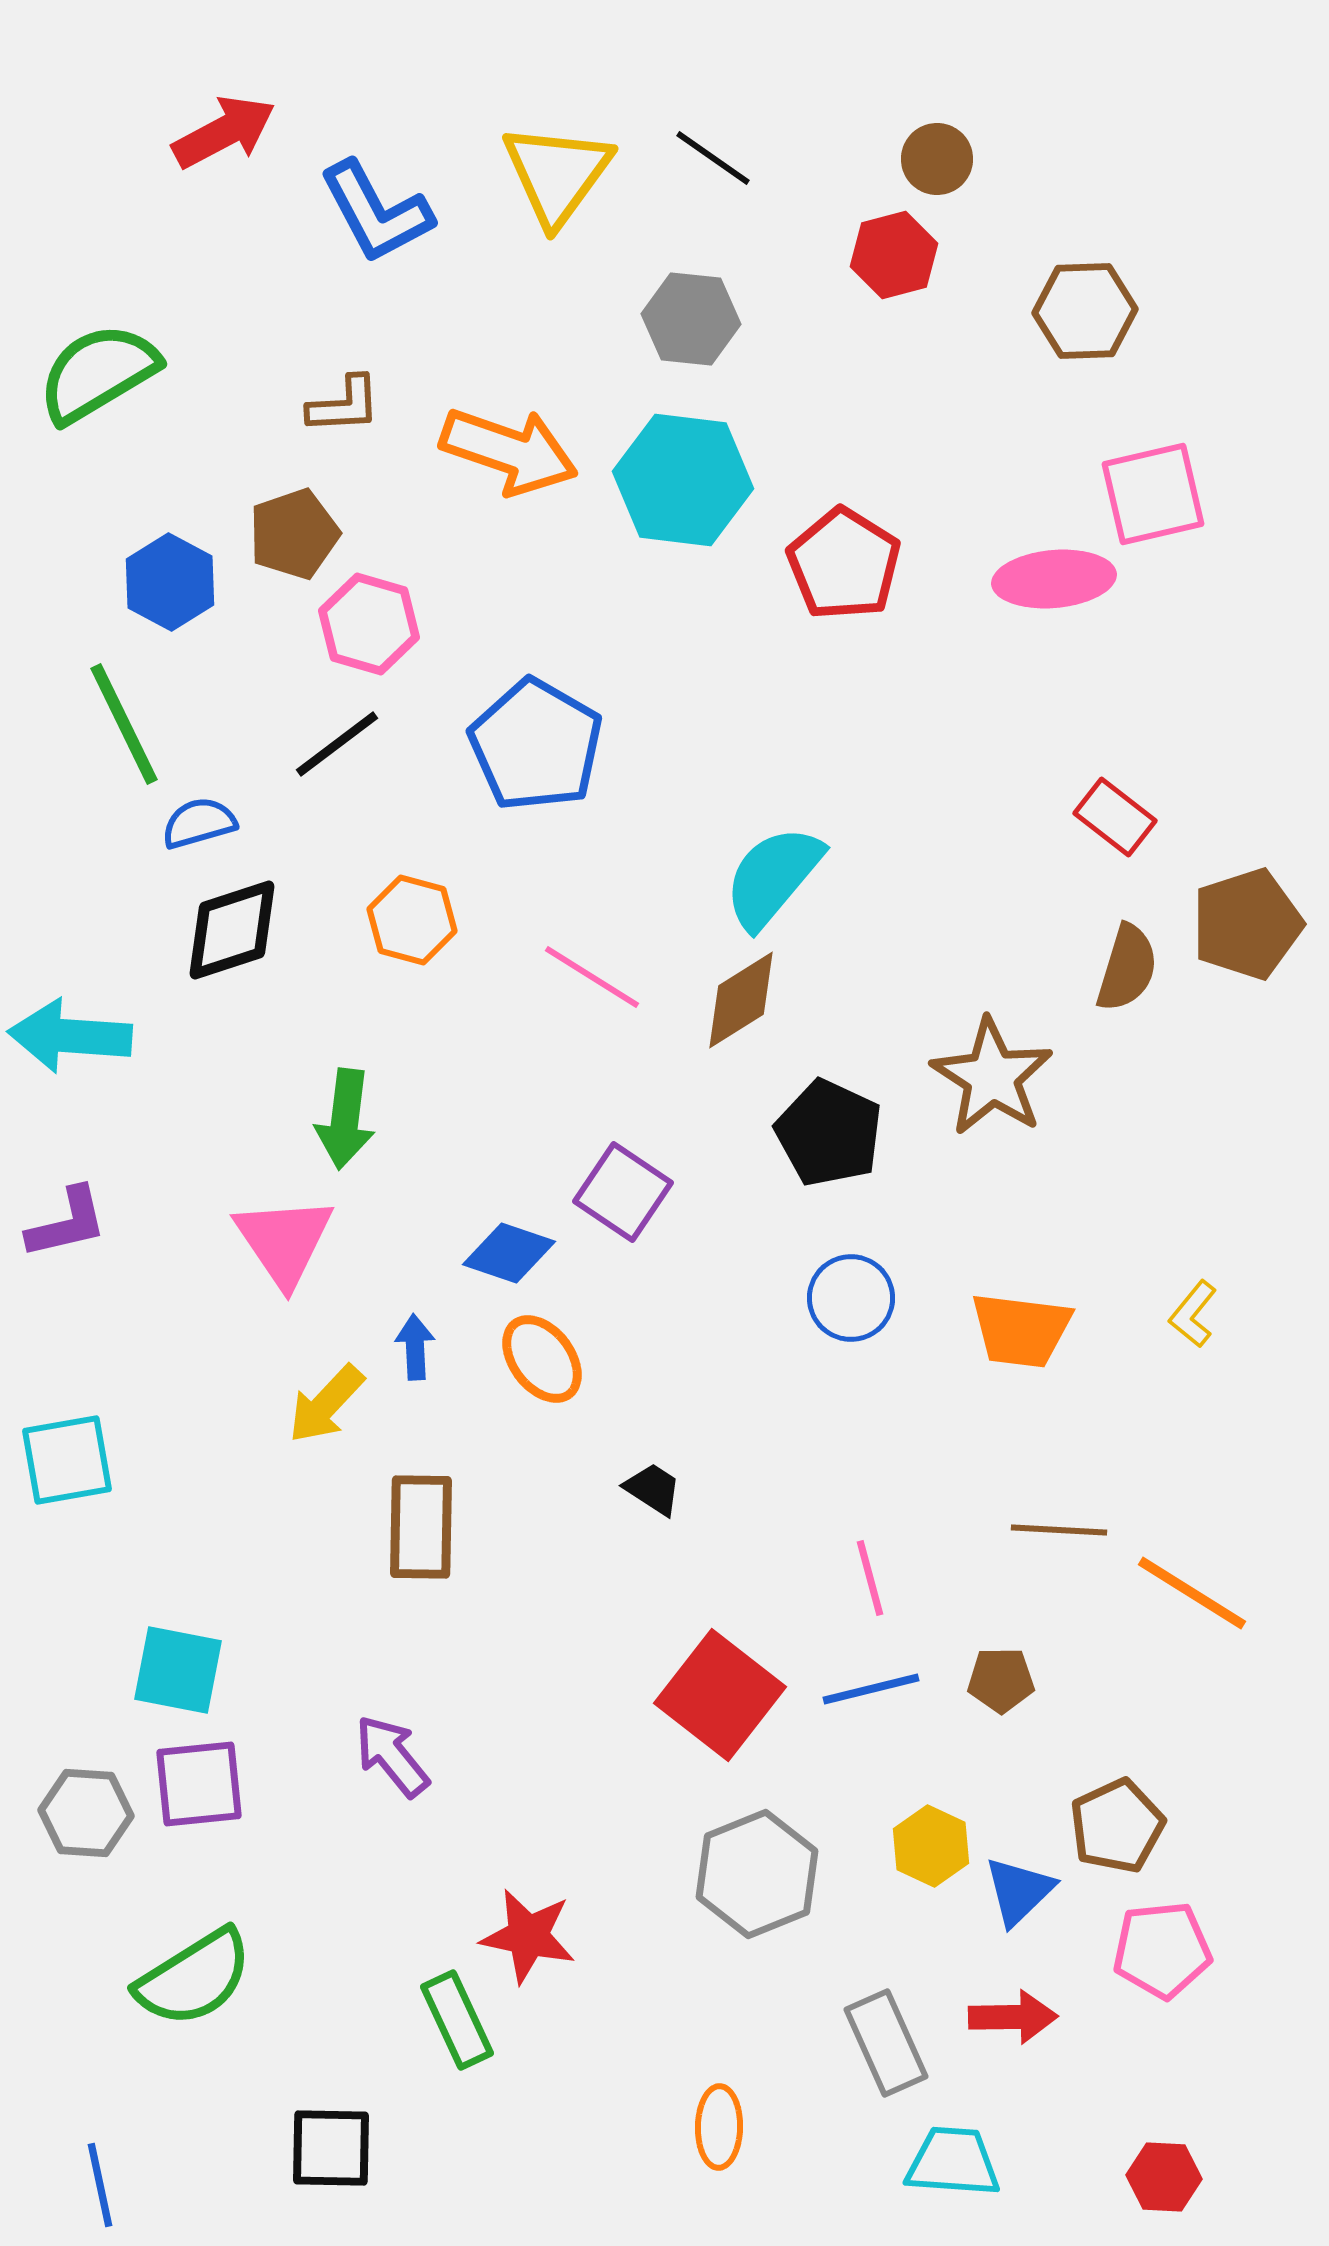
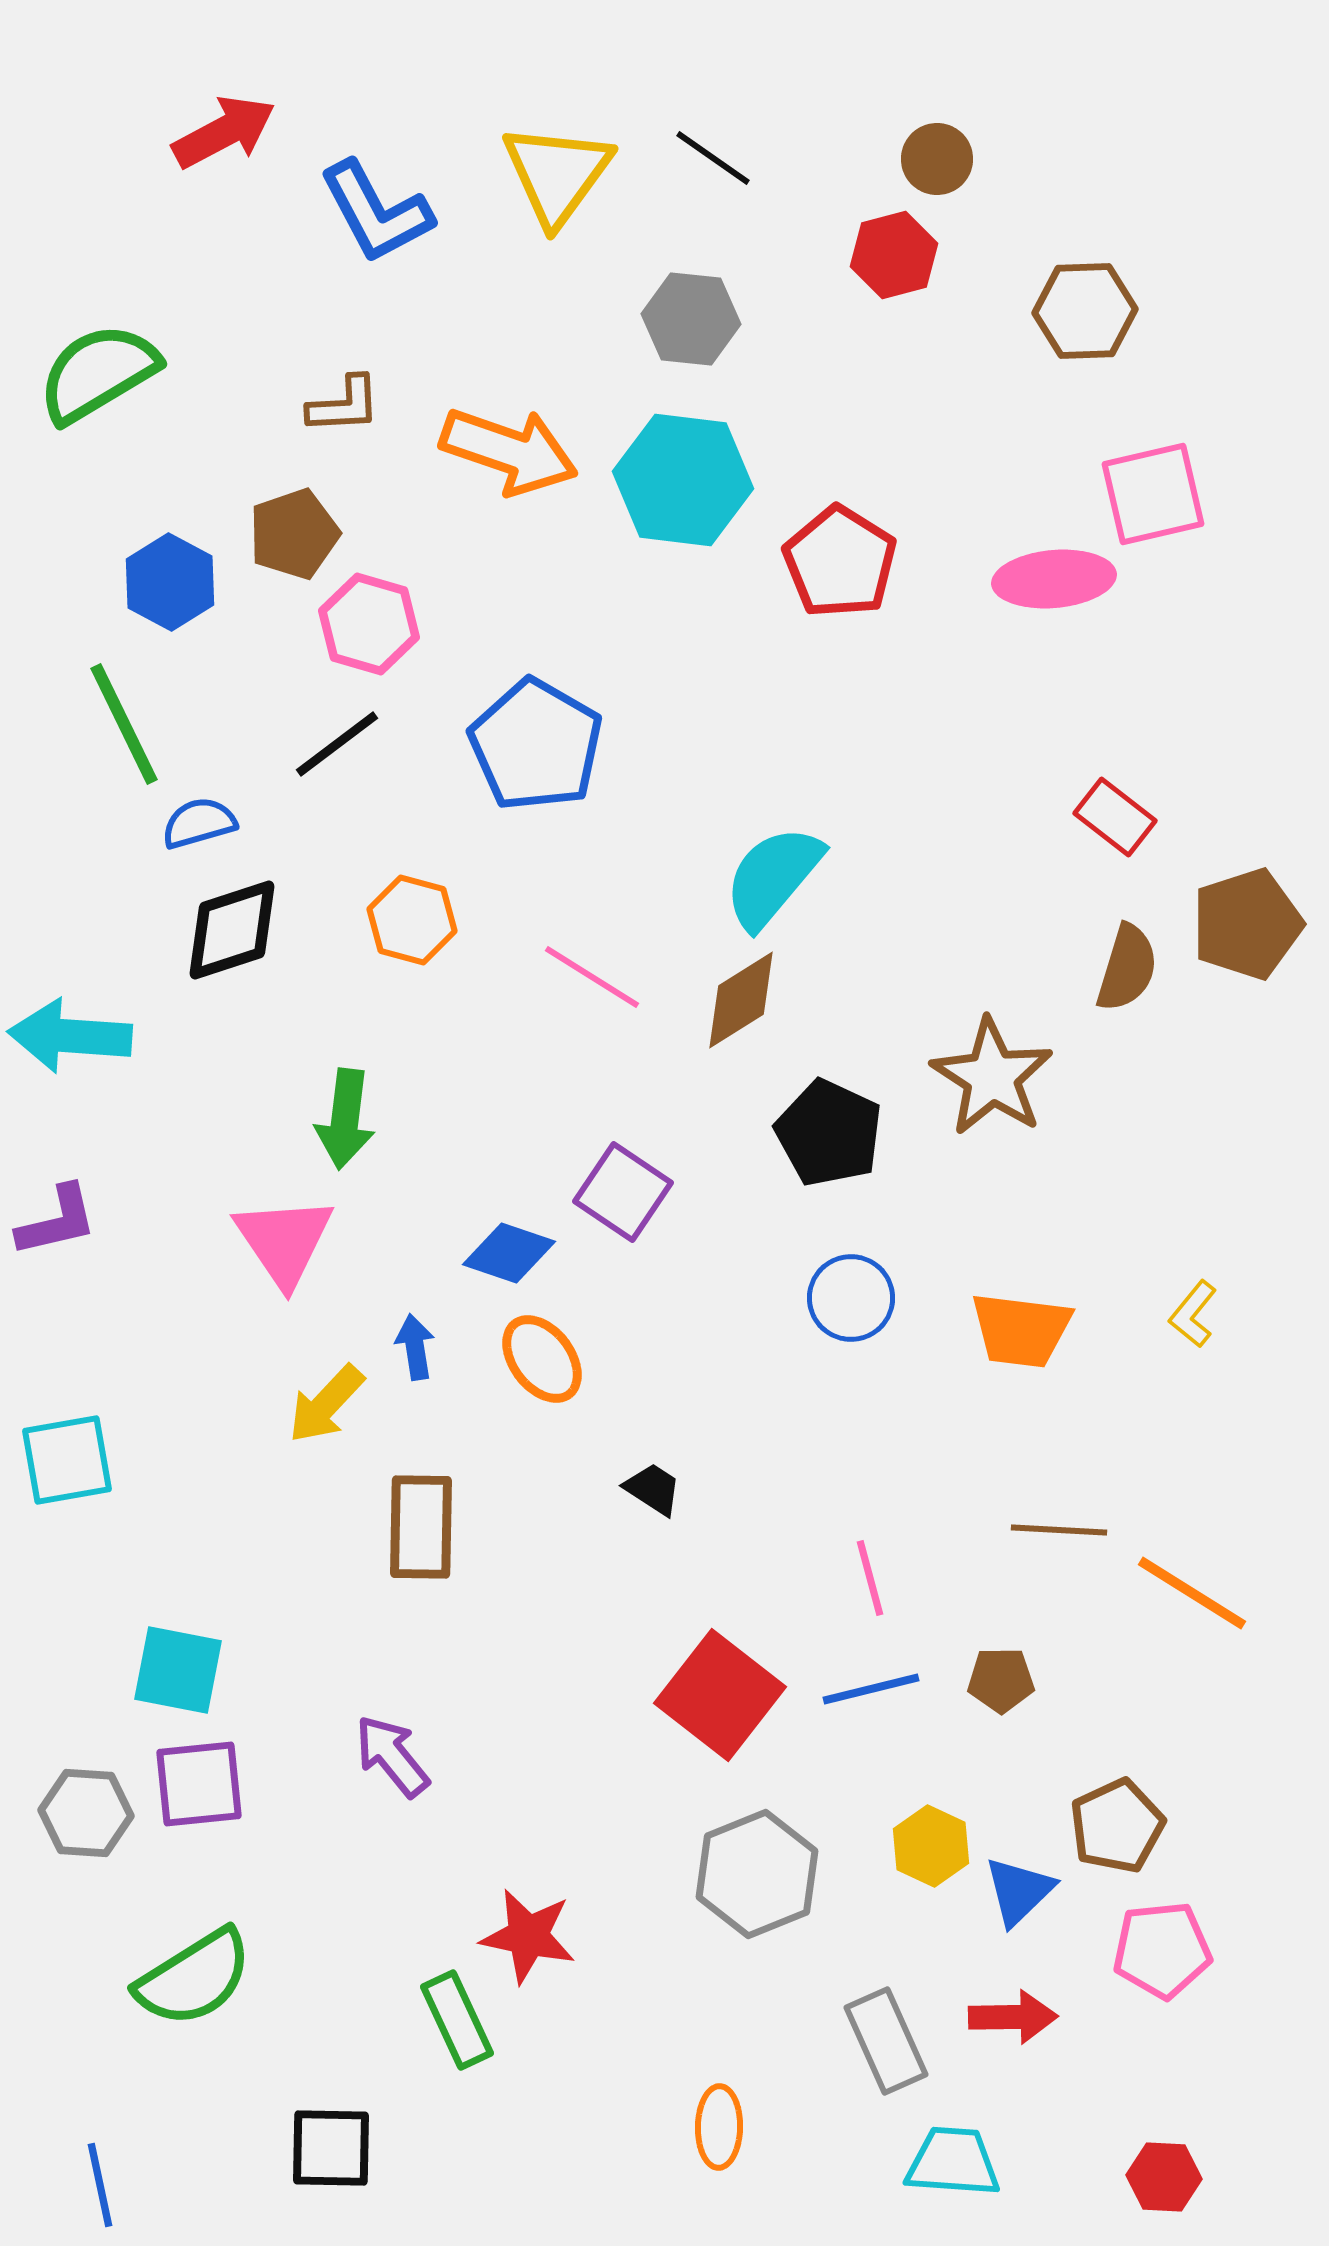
red pentagon at (844, 564): moved 4 px left, 2 px up
purple L-shape at (67, 1223): moved 10 px left, 2 px up
blue arrow at (415, 1347): rotated 6 degrees counterclockwise
gray rectangle at (886, 2043): moved 2 px up
